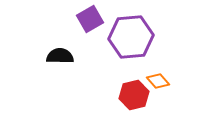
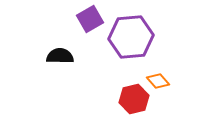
red hexagon: moved 4 px down
